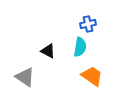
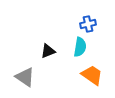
black triangle: rotated 49 degrees counterclockwise
orange trapezoid: moved 1 px up
